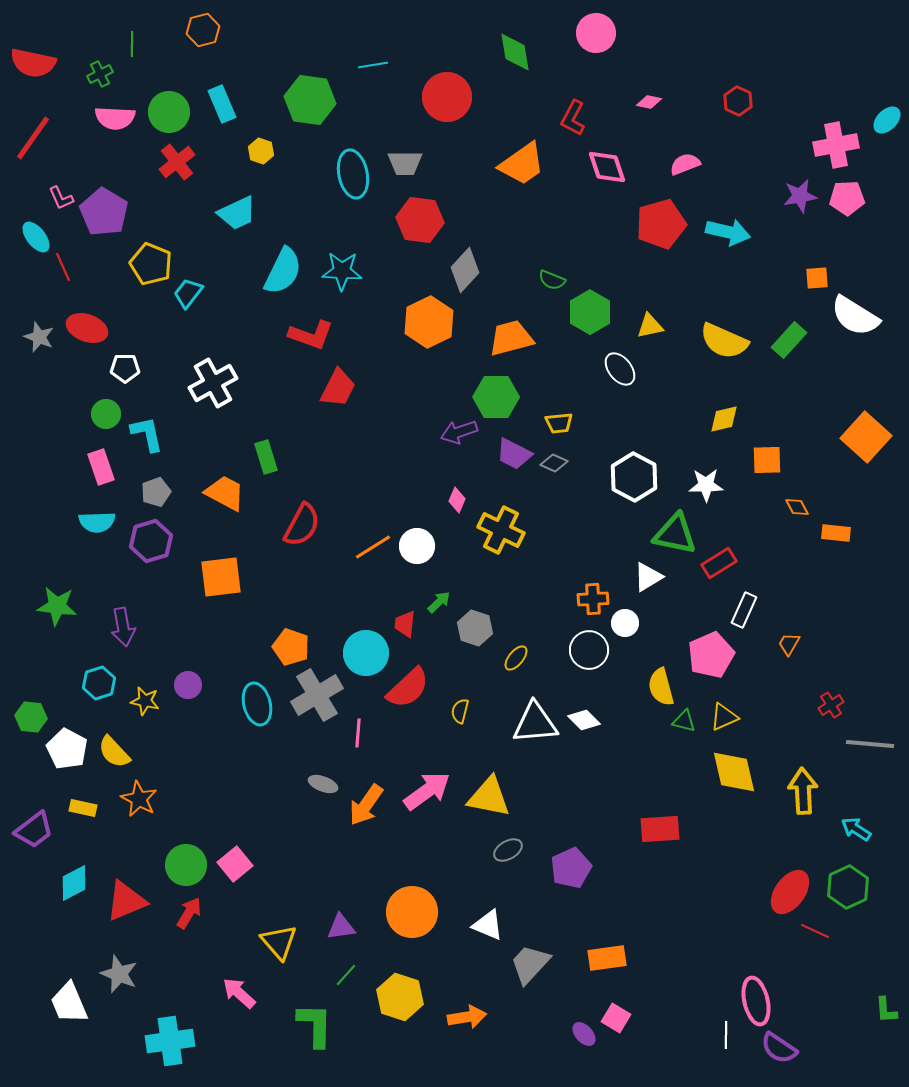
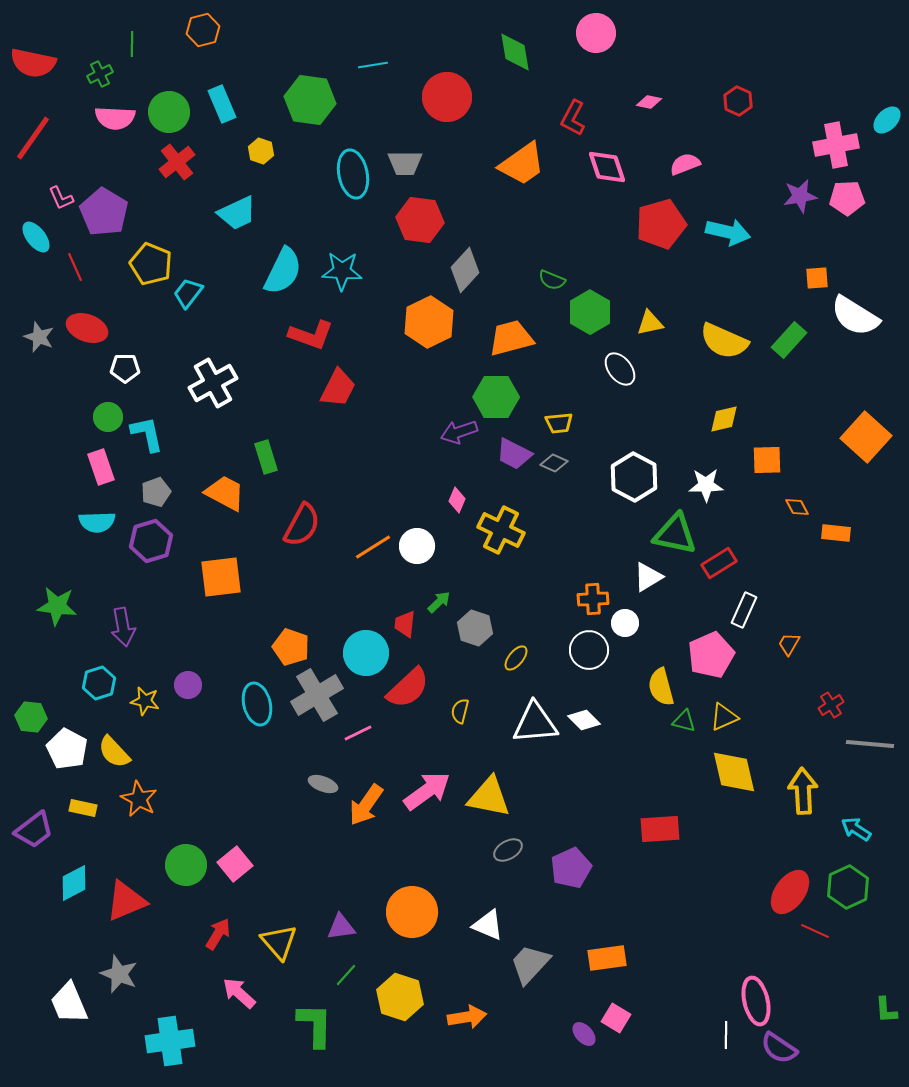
red line at (63, 267): moved 12 px right
yellow triangle at (650, 326): moved 3 px up
green circle at (106, 414): moved 2 px right, 3 px down
pink line at (358, 733): rotated 60 degrees clockwise
red arrow at (189, 913): moved 29 px right, 21 px down
